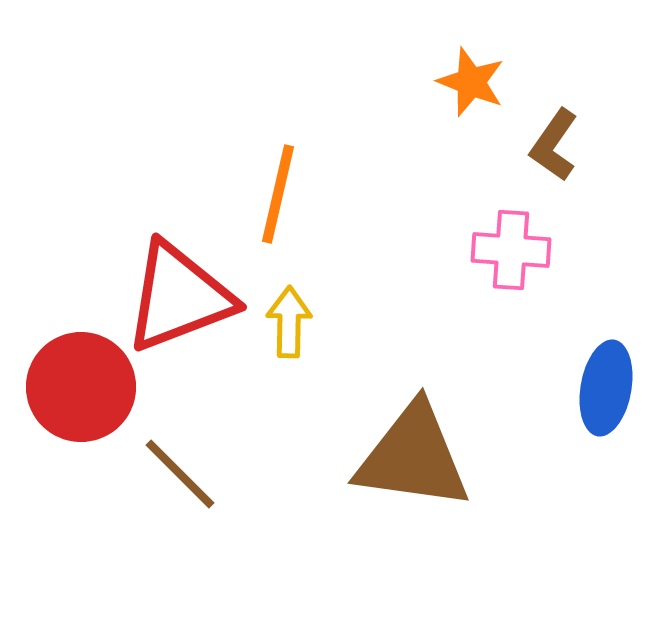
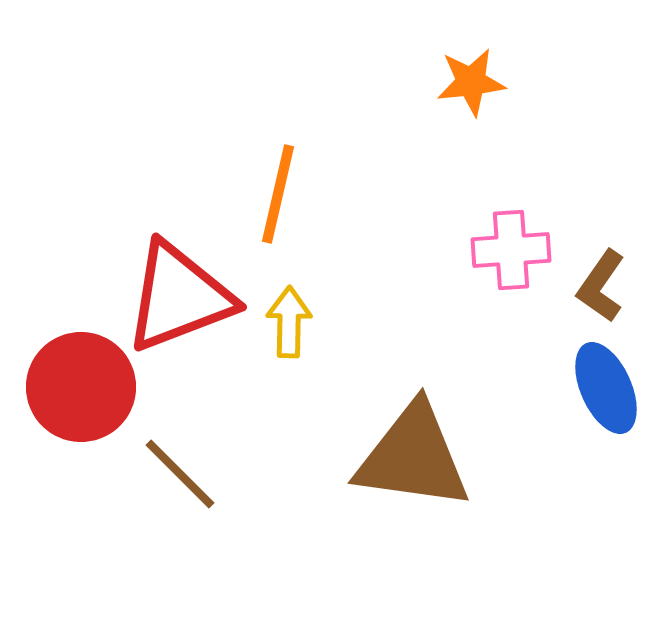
orange star: rotated 28 degrees counterclockwise
brown L-shape: moved 47 px right, 141 px down
pink cross: rotated 8 degrees counterclockwise
blue ellipse: rotated 34 degrees counterclockwise
